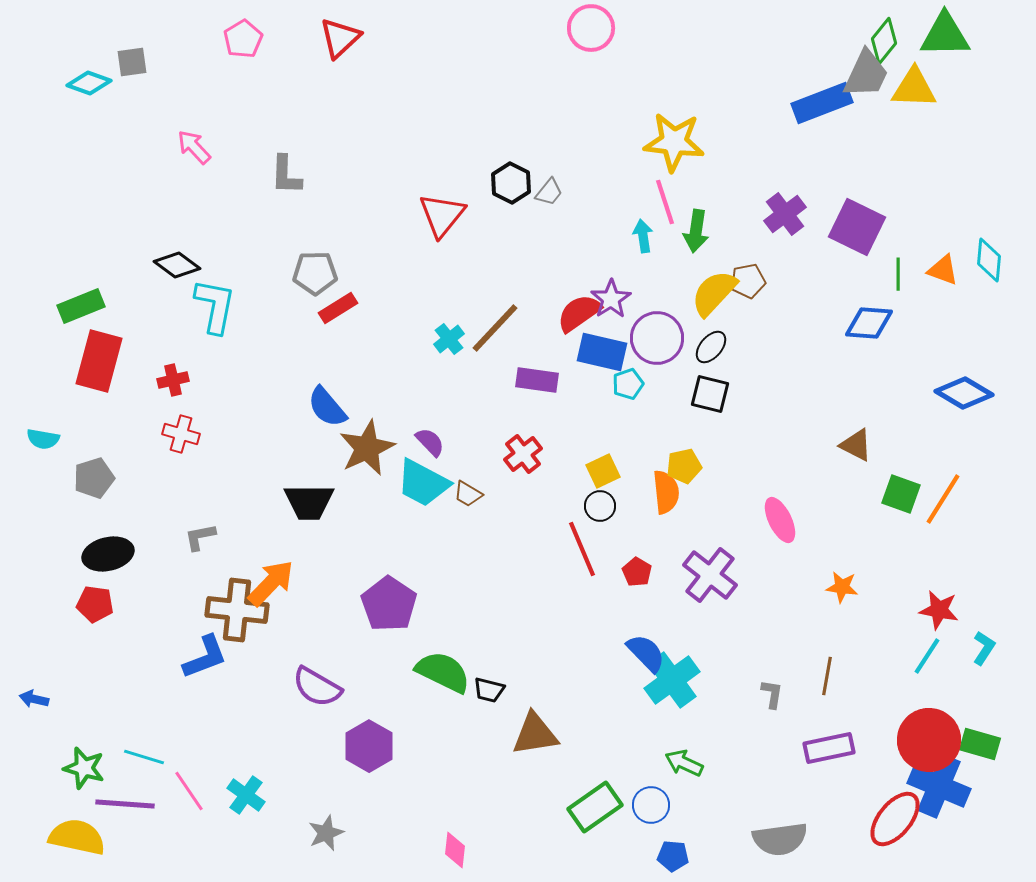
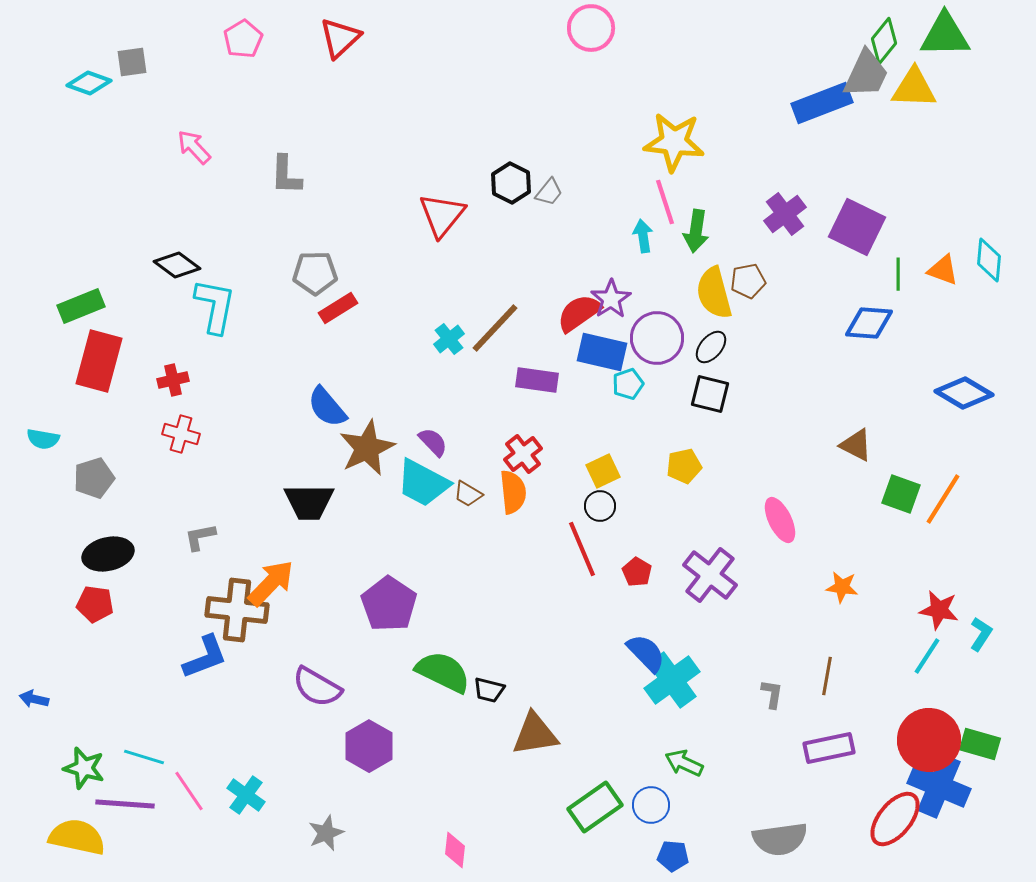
yellow semicircle at (714, 293): rotated 58 degrees counterclockwise
purple semicircle at (430, 442): moved 3 px right
orange semicircle at (666, 492): moved 153 px left
cyan L-shape at (984, 648): moved 3 px left, 14 px up
